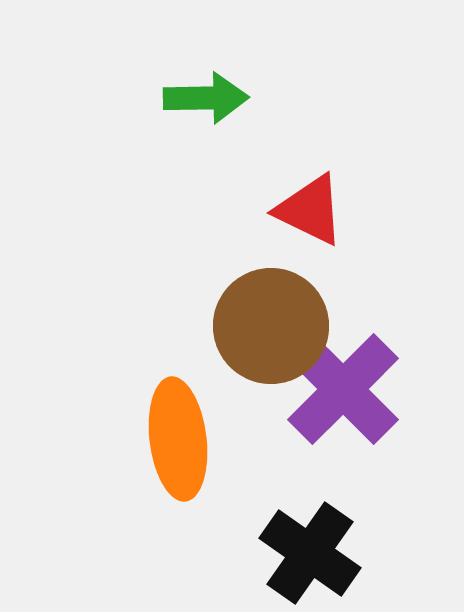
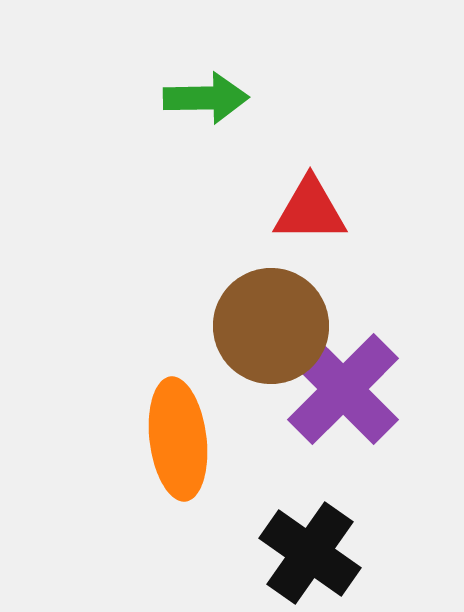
red triangle: rotated 26 degrees counterclockwise
